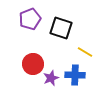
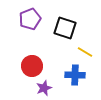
black square: moved 4 px right
red circle: moved 1 px left, 2 px down
purple star: moved 7 px left, 10 px down
